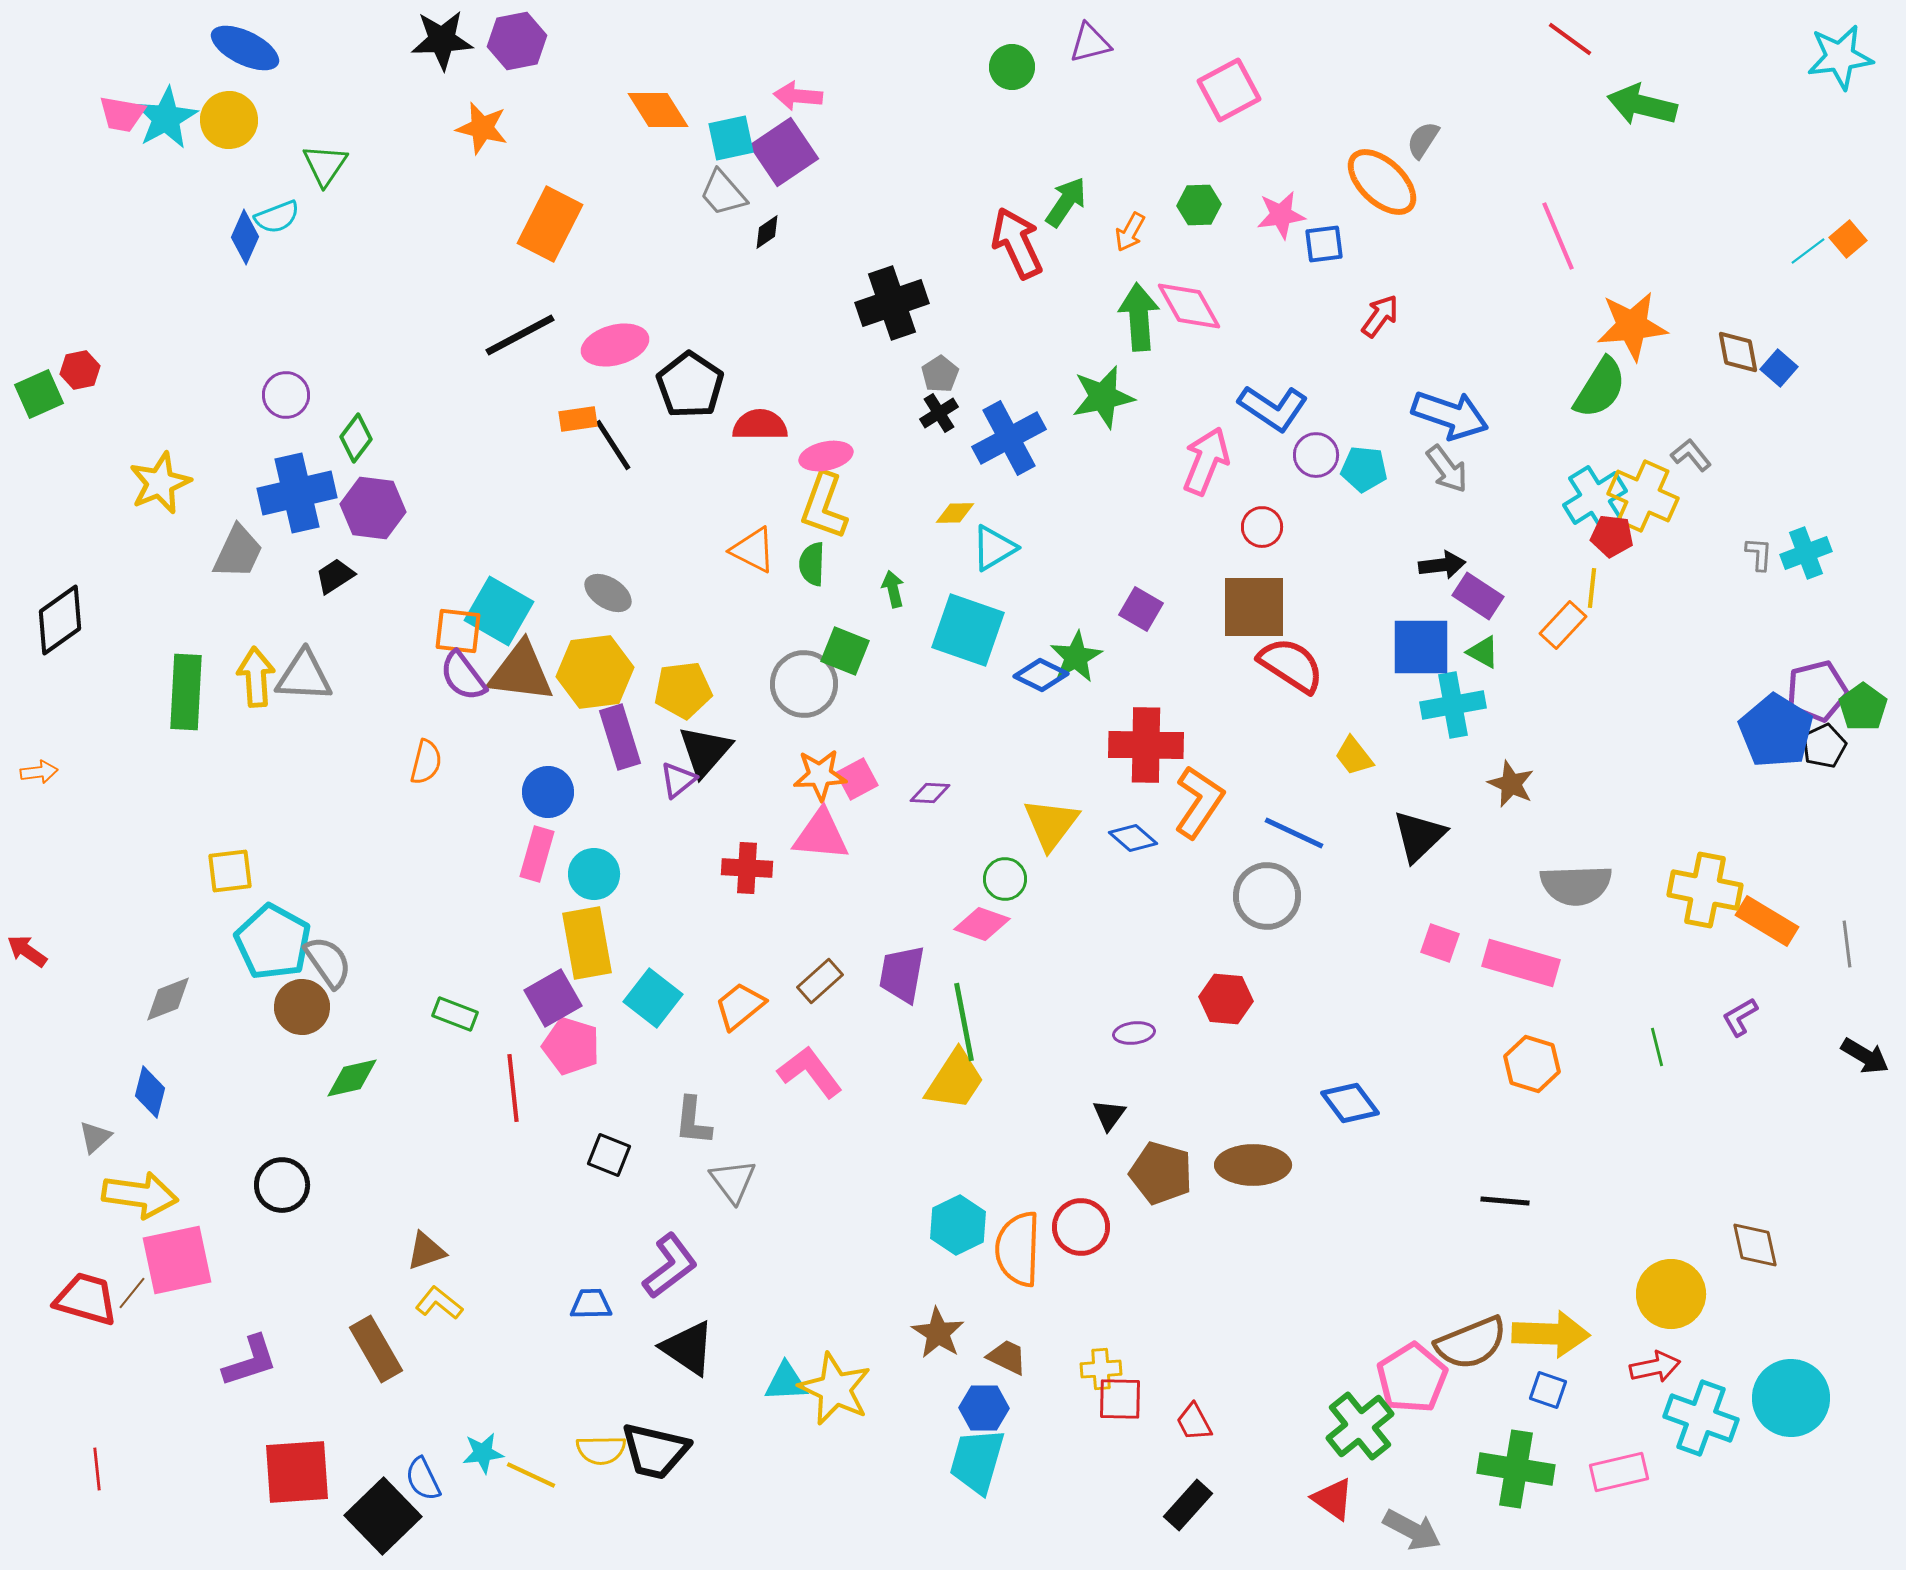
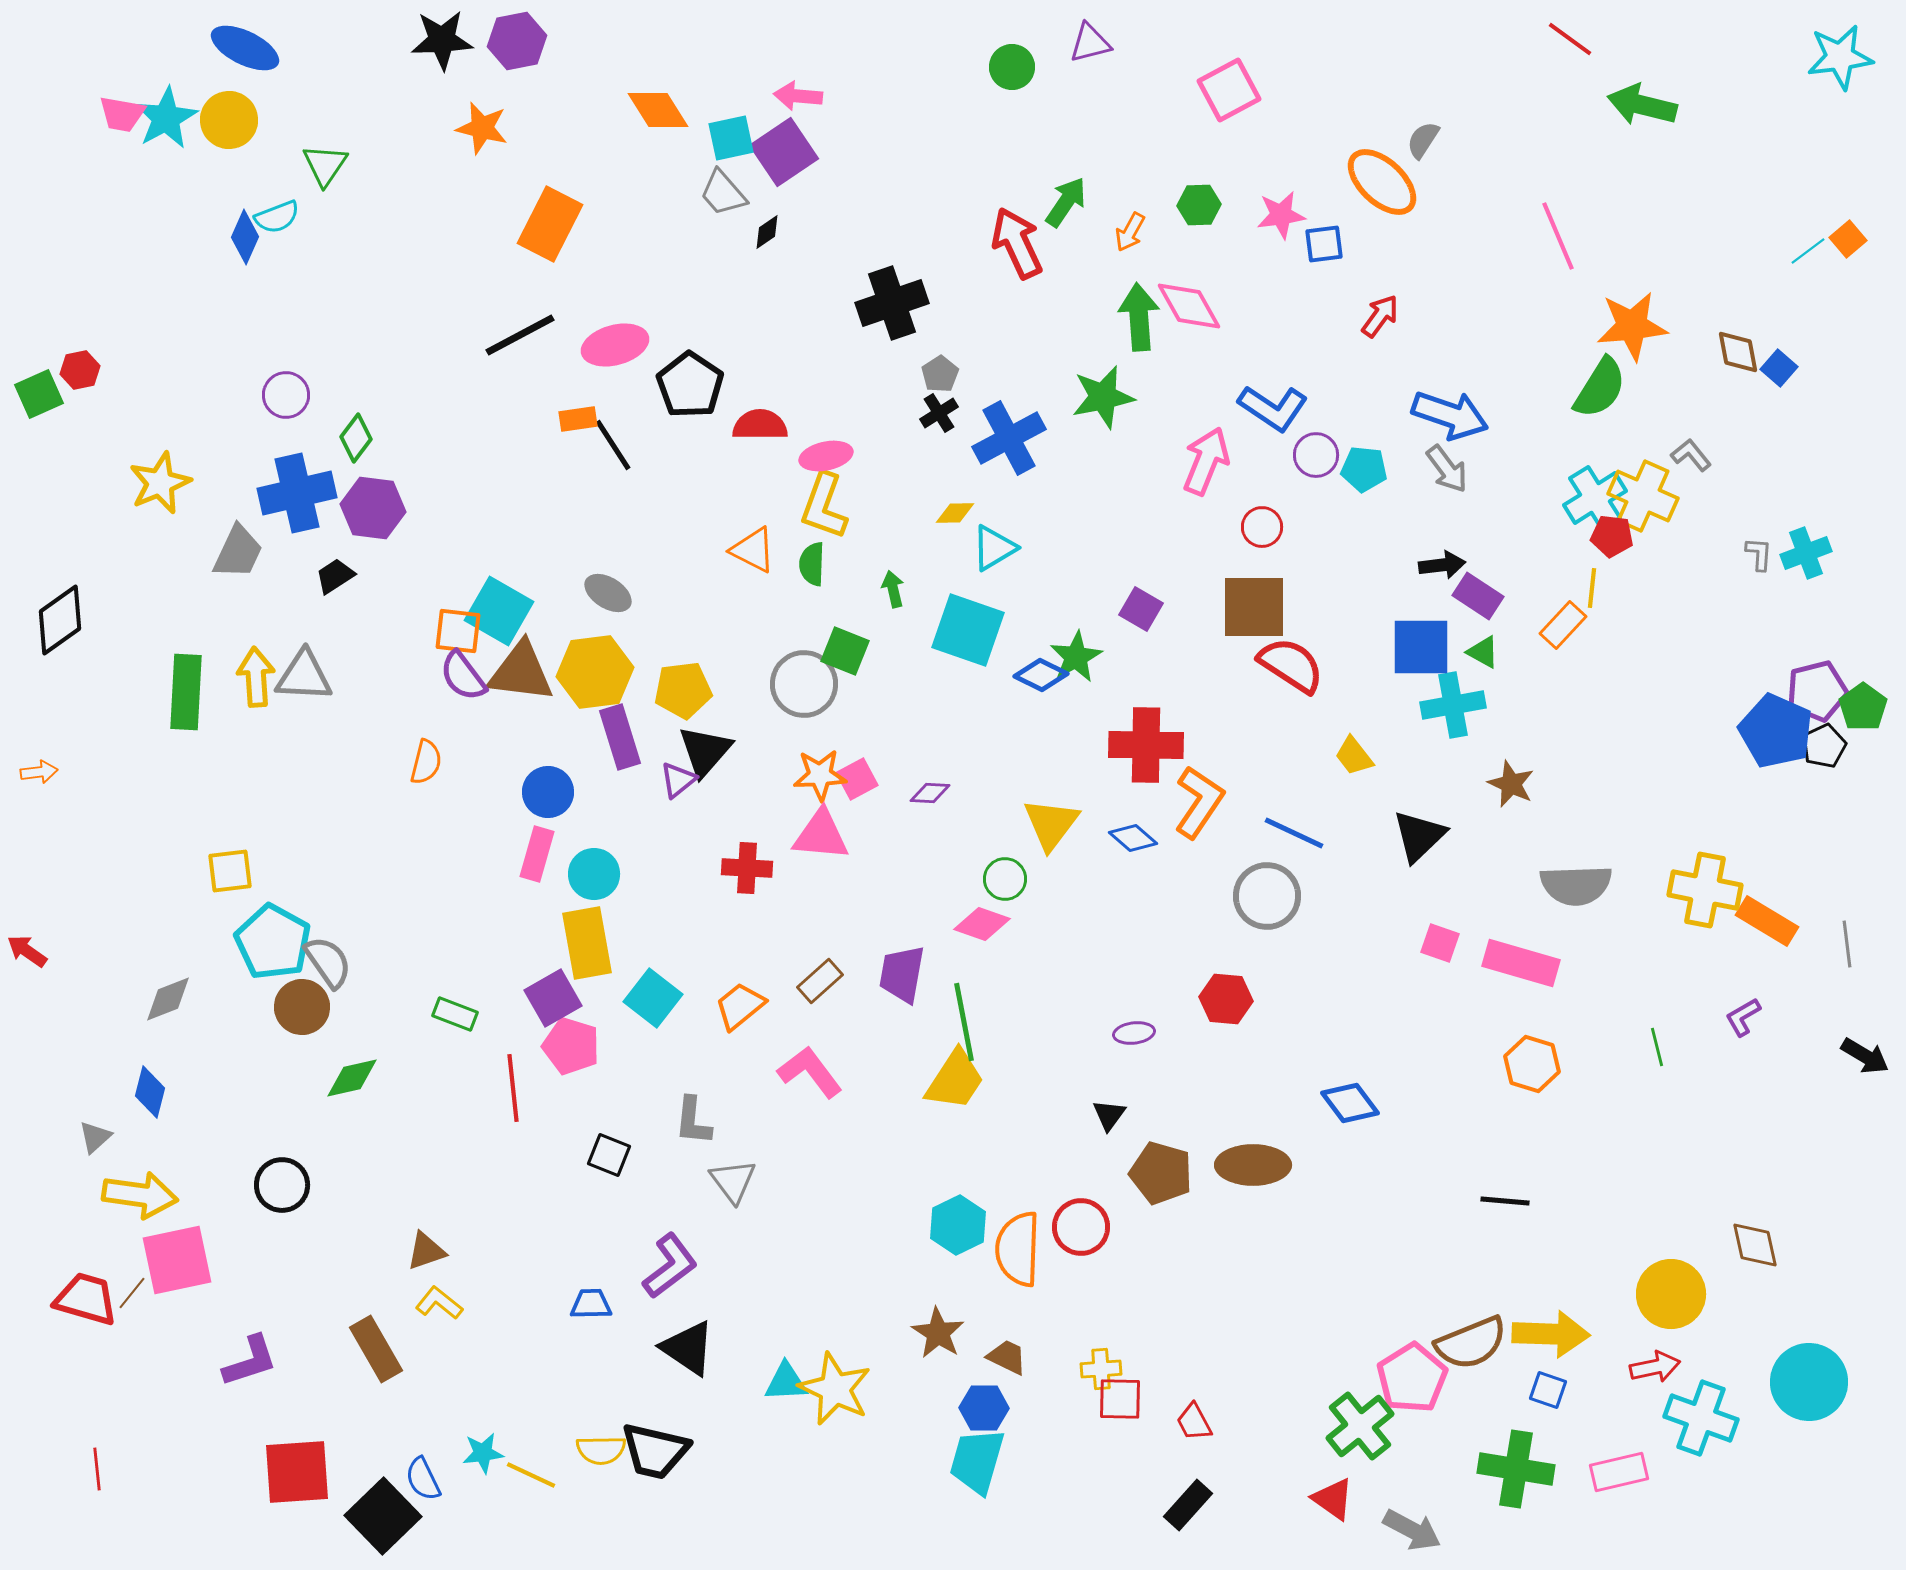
blue pentagon at (1776, 731): rotated 8 degrees counterclockwise
purple L-shape at (1740, 1017): moved 3 px right
cyan circle at (1791, 1398): moved 18 px right, 16 px up
